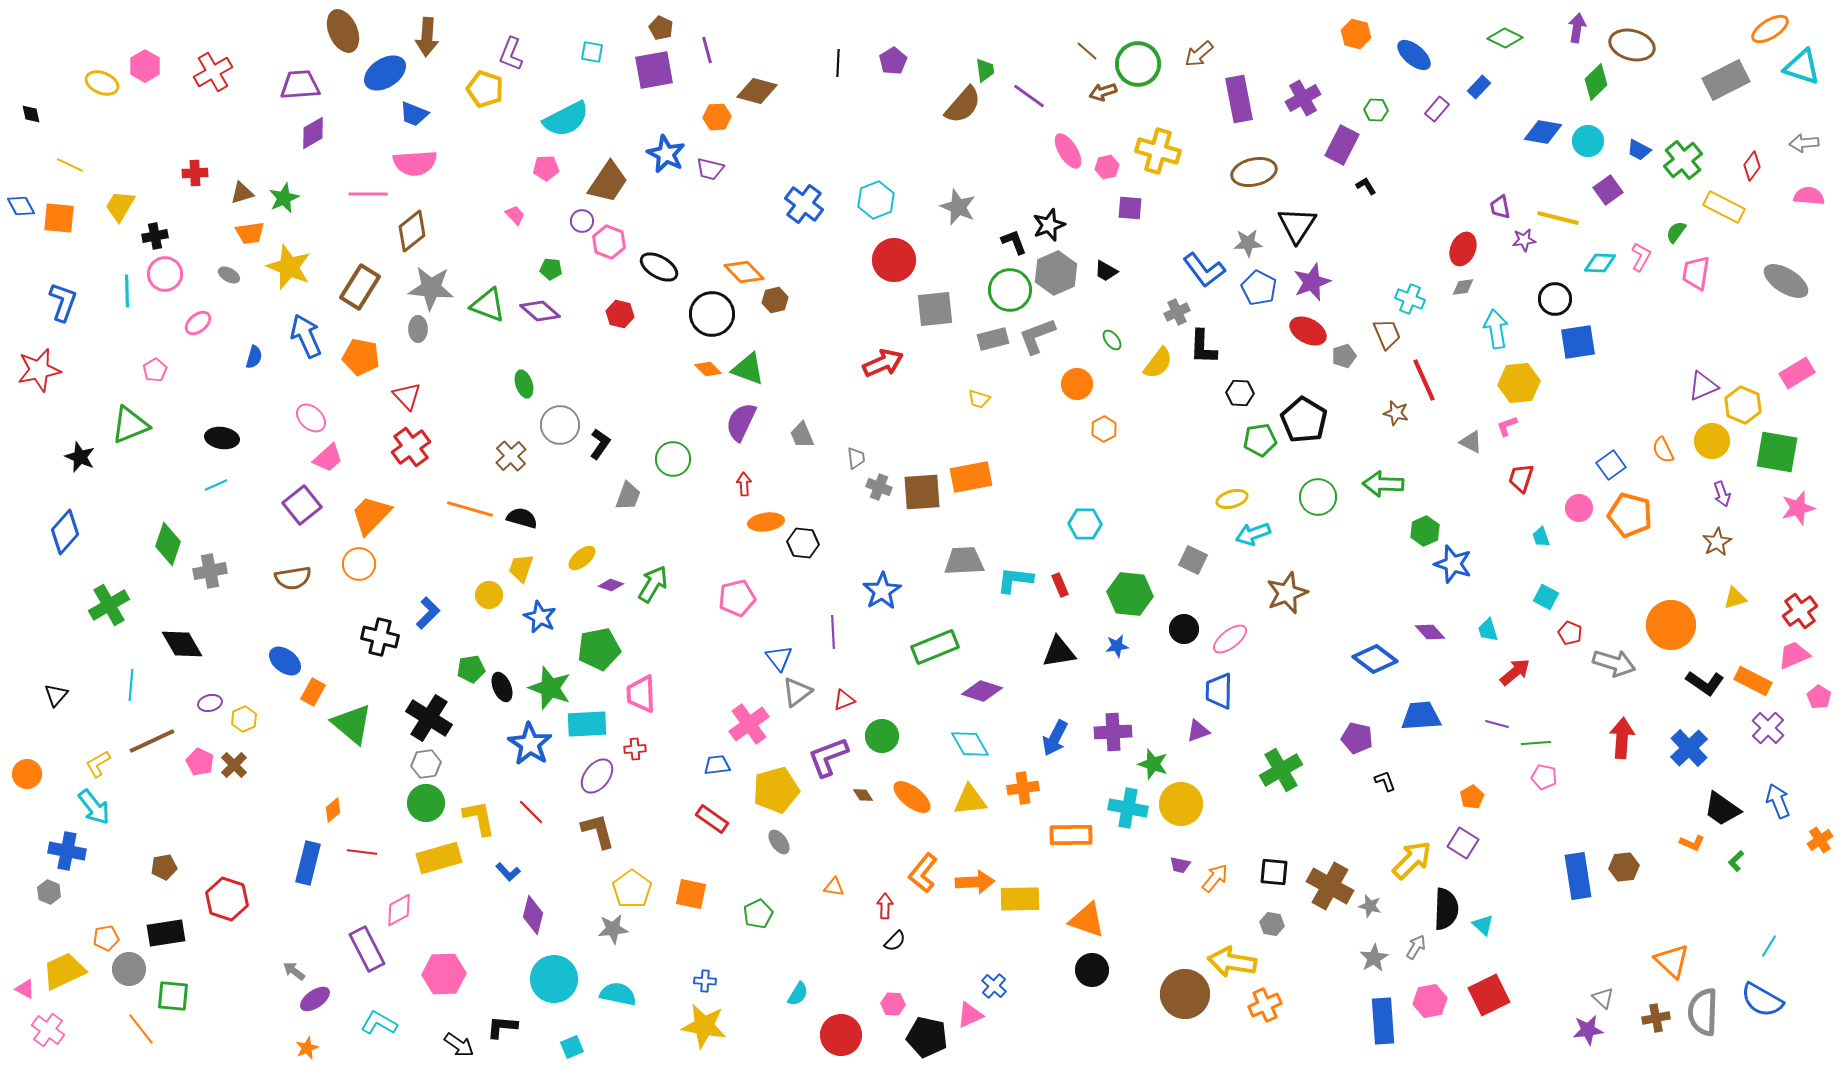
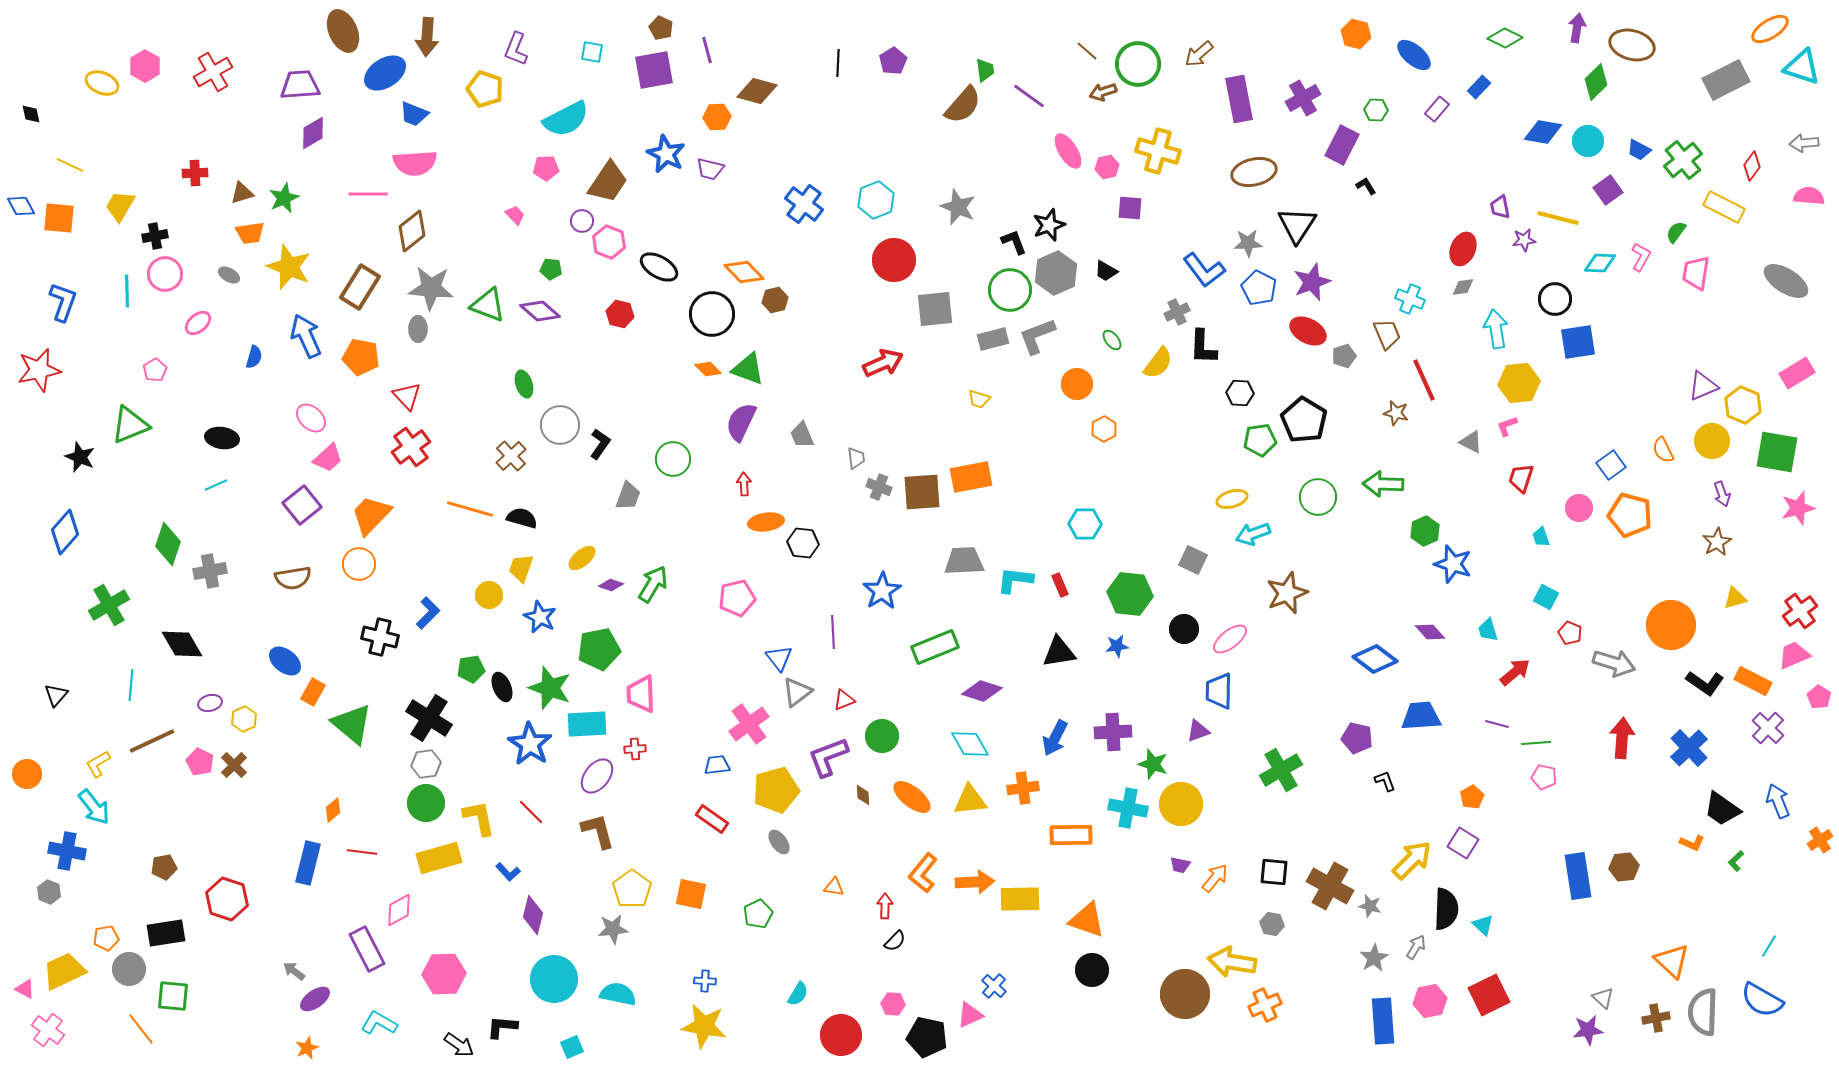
purple L-shape at (511, 54): moved 5 px right, 5 px up
brown diamond at (863, 795): rotated 30 degrees clockwise
